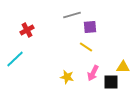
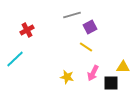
purple square: rotated 24 degrees counterclockwise
black square: moved 1 px down
